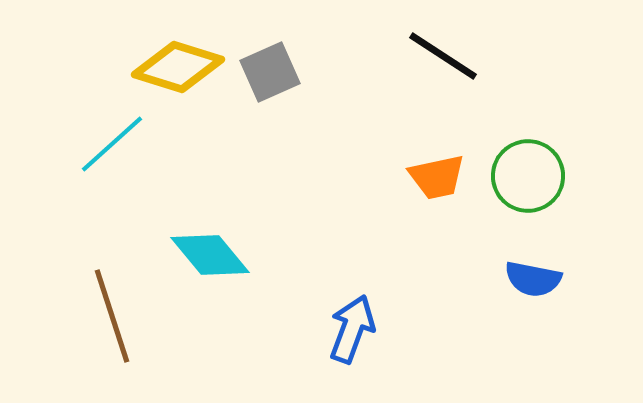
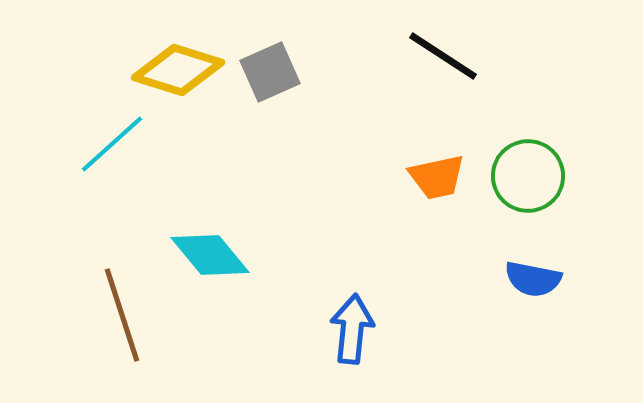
yellow diamond: moved 3 px down
brown line: moved 10 px right, 1 px up
blue arrow: rotated 14 degrees counterclockwise
